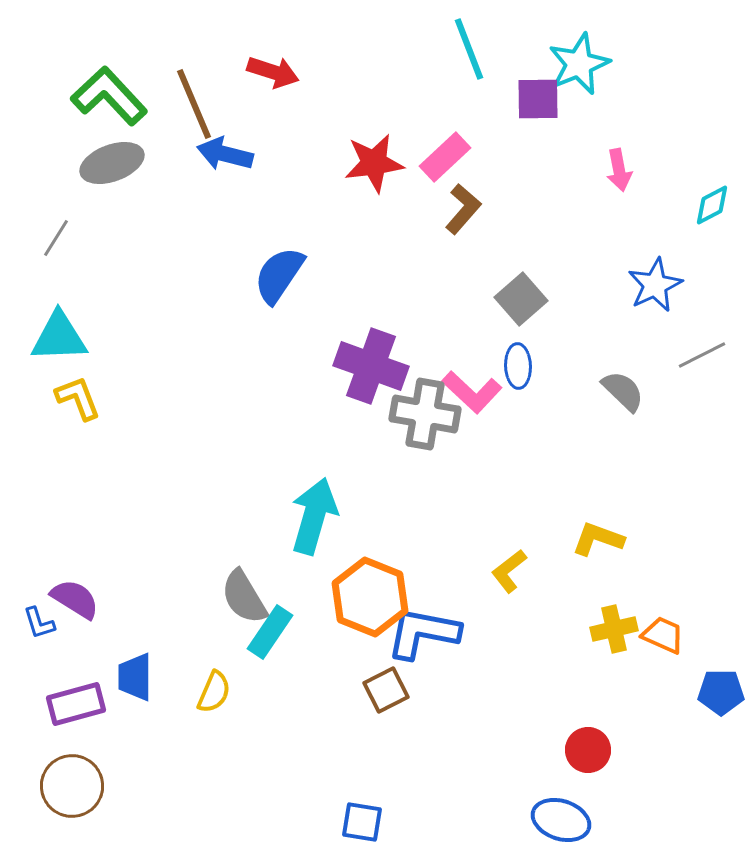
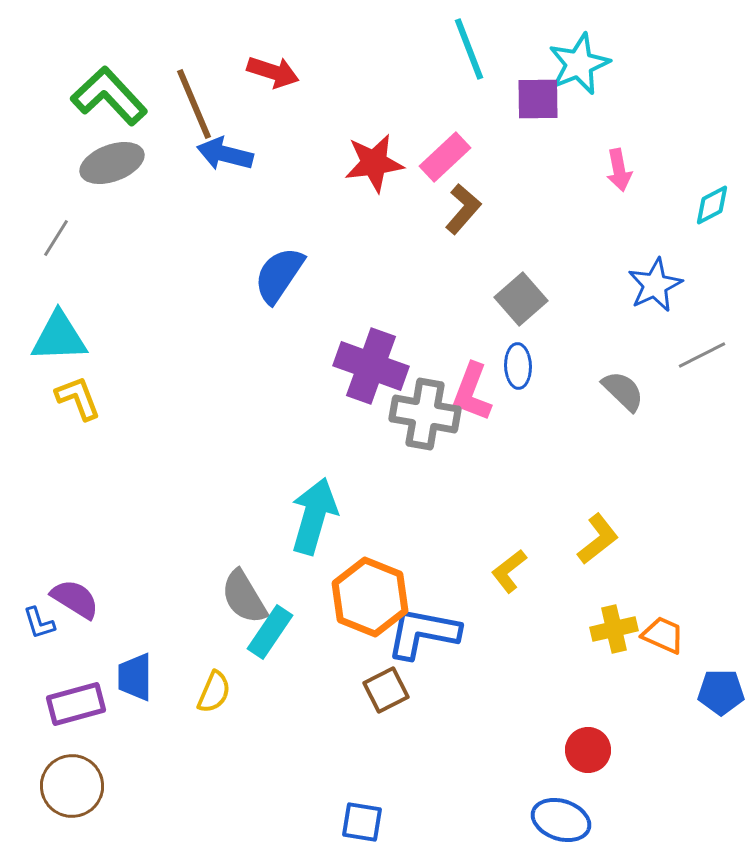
pink L-shape at (472, 392): rotated 68 degrees clockwise
yellow L-shape at (598, 539): rotated 122 degrees clockwise
